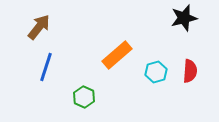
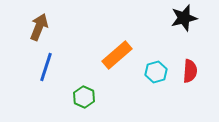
brown arrow: rotated 16 degrees counterclockwise
